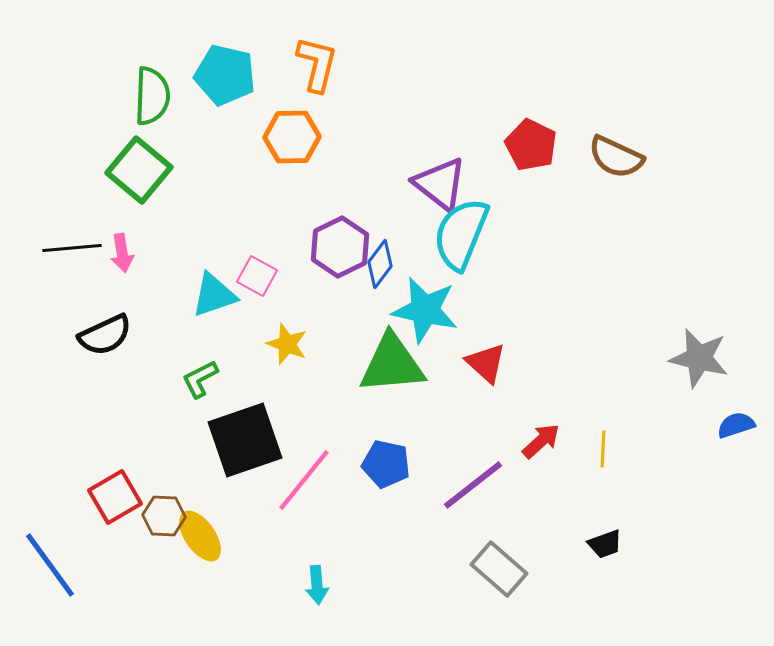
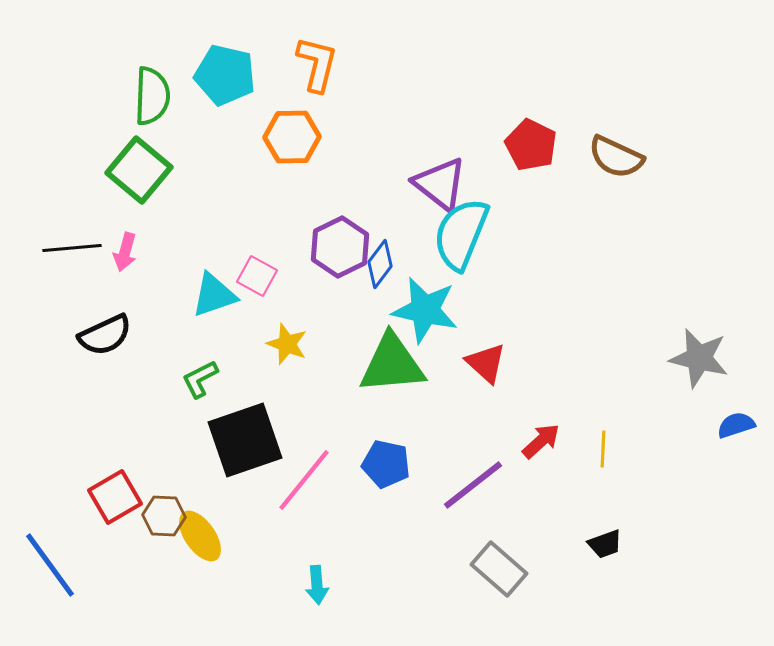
pink arrow: moved 3 px right, 1 px up; rotated 24 degrees clockwise
